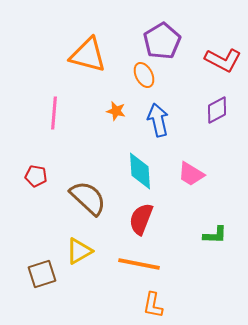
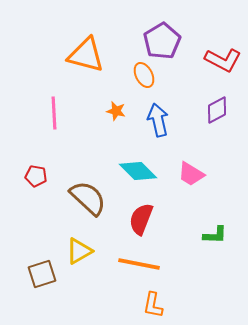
orange triangle: moved 2 px left
pink line: rotated 8 degrees counterclockwise
cyan diamond: moved 2 px left; rotated 42 degrees counterclockwise
